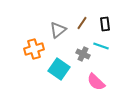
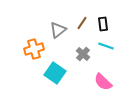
black rectangle: moved 2 px left
cyan line: moved 5 px right
gray cross: rotated 16 degrees clockwise
cyan square: moved 4 px left, 4 px down
pink semicircle: moved 7 px right
